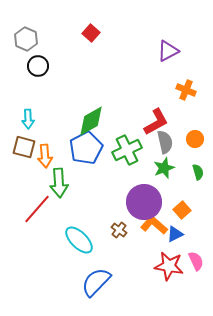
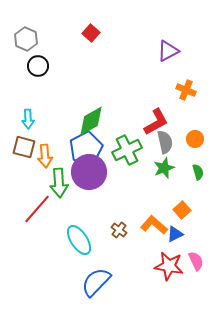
purple circle: moved 55 px left, 30 px up
cyan ellipse: rotated 12 degrees clockwise
